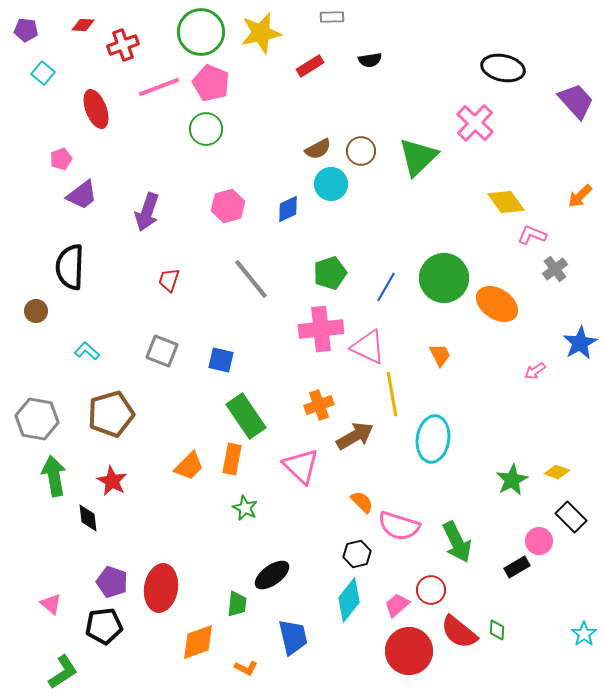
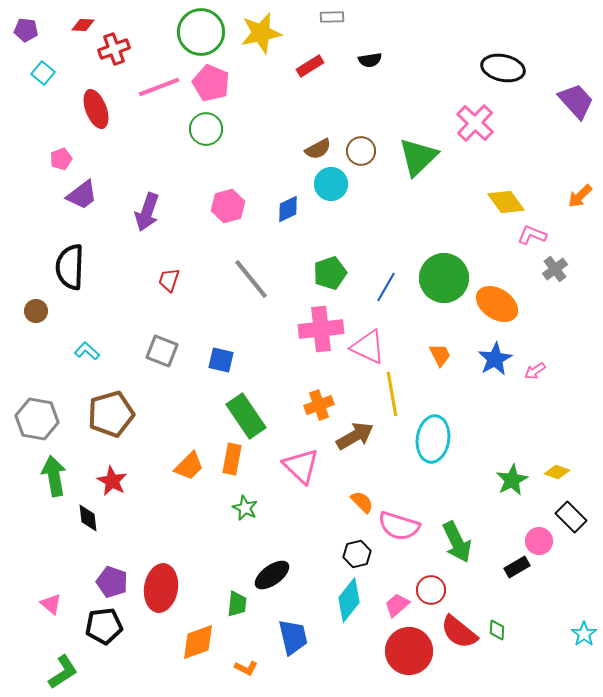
red cross at (123, 45): moved 9 px left, 4 px down
blue star at (580, 343): moved 85 px left, 16 px down
